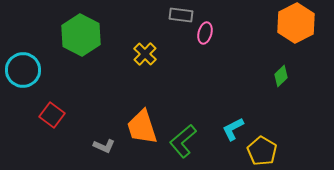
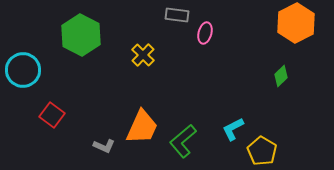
gray rectangle: moved 4 px left
yellow cross: moved 2 px left, 1 px down
orange trapezoid: rotated 138 degrees counterclockwise
